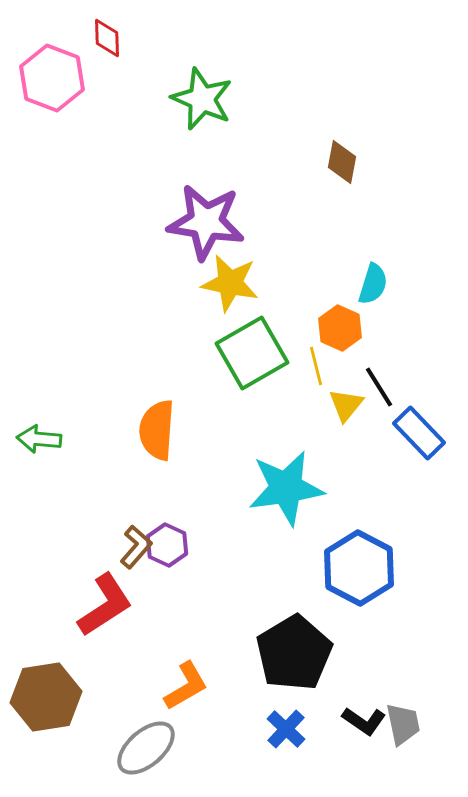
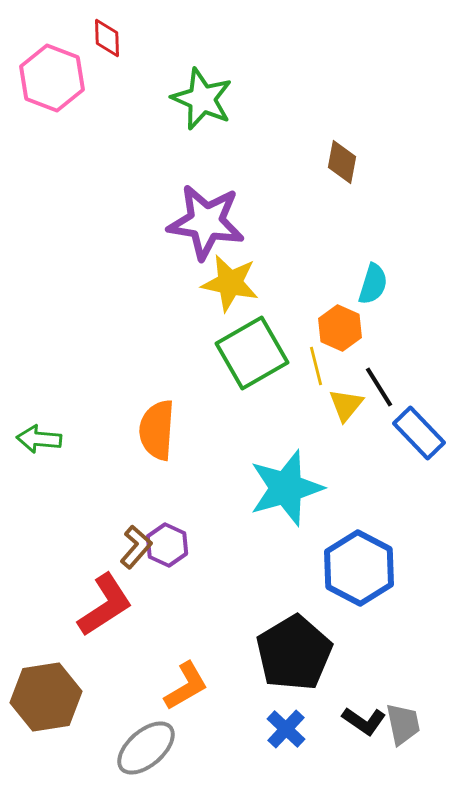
cyan star: rotated 8 degrees counterclockwise
